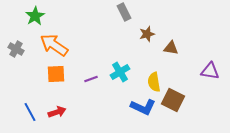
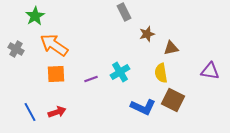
brown triangle: rotated 21 degrees counterclockwise
yellow semicircle: moved 7 px right, 9 px up
